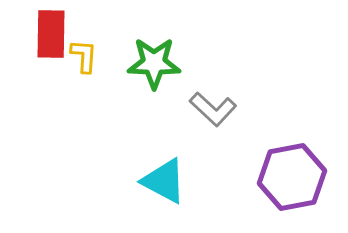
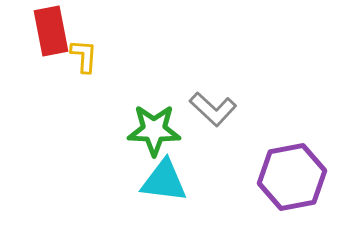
red rectangle: moved 3 px up; rotated 12 degrees counterclockwise
green star: moved 67 px down
cyan triangle: rotated 21 degrees counterclockwise
